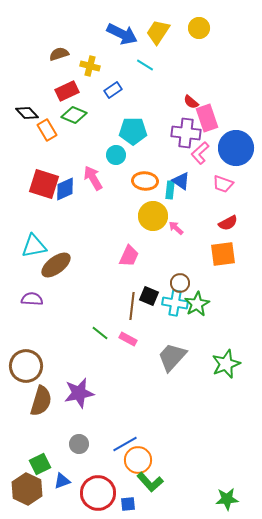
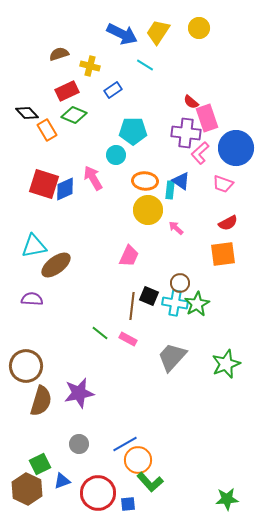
yellow circle at (153, 216): moved 5 px left, 6 px up
